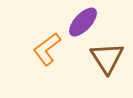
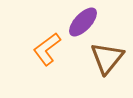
brown triangle: rotated 12 degrees clockwise
